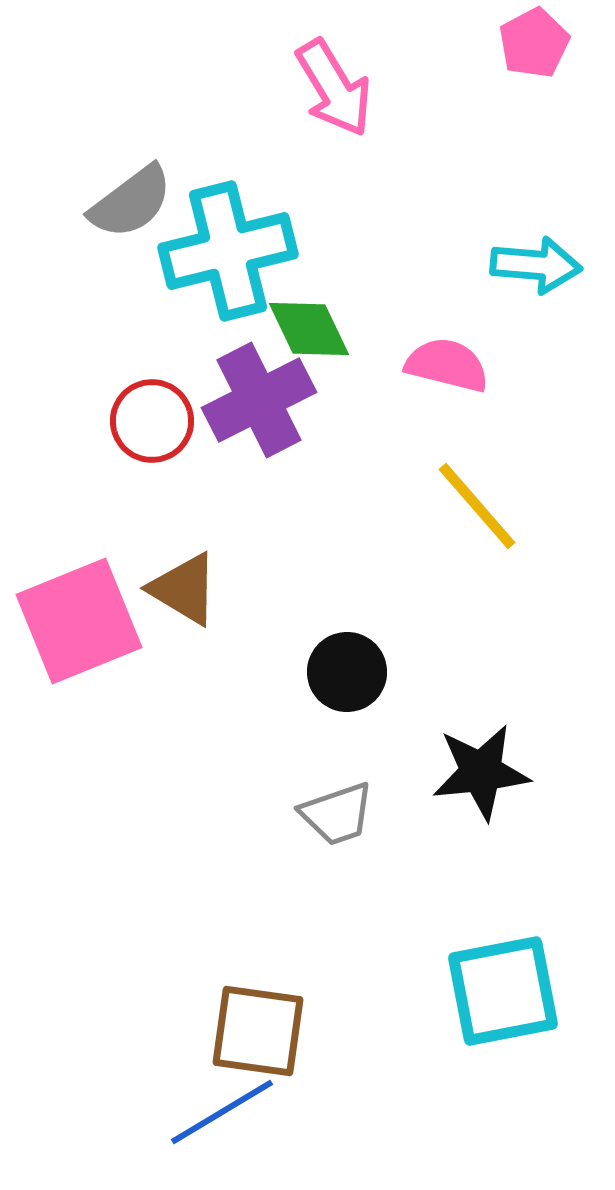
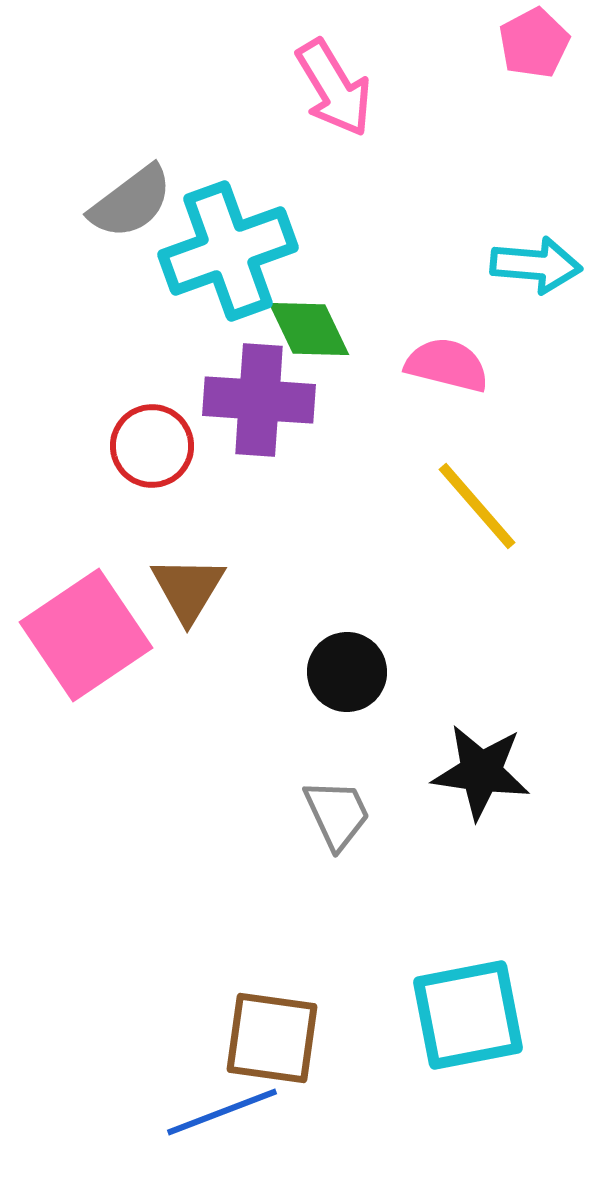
cyan cross: rotated 6 degrees counterclockwise
purple cross: rotated 31 degrees clockwise
red circle: moved 25 px down
brown triangle: moved 4 px right; rotated 30 degrees clockwise
pink square: moved 7 px right, 14 px down; rotated 12 degrees counterclockwise
black star: rotated 14 degrees clockwise
gray trapezoid: rotated 96 degrees counterclockwise
cyan square: moved 35 px left, 24 px down
brown square: moved 14 px right, 7 px down
blue line: rotated 10 degrees clockwise
